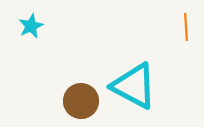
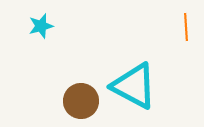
cyan star: moved 10 px right; rotated 10 degrees clockwise
